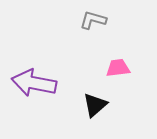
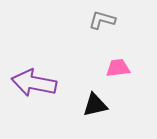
gray L-shape: moved 9 px right
black triangle: rotated 28 degrees clockwise
